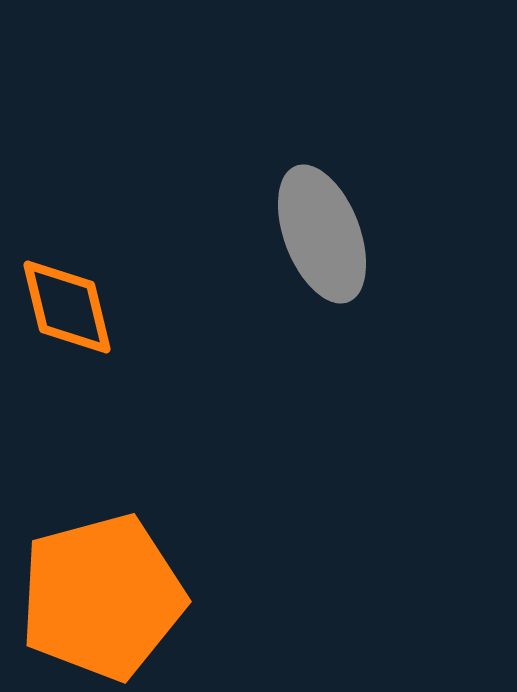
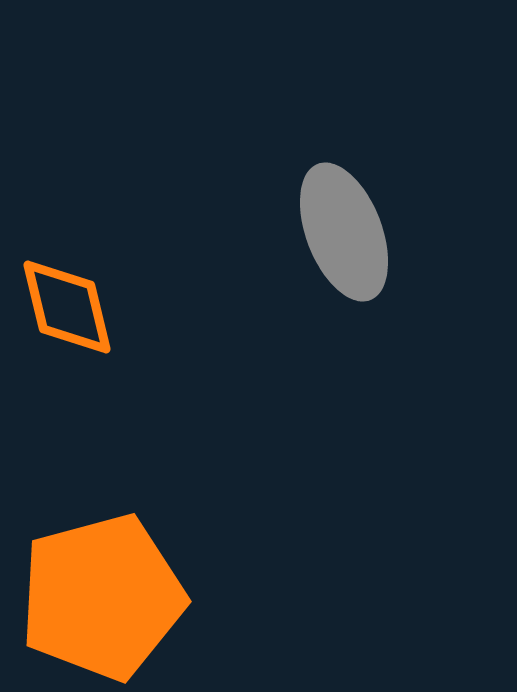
gray ellipse: moved 22 px right, 2 px up
